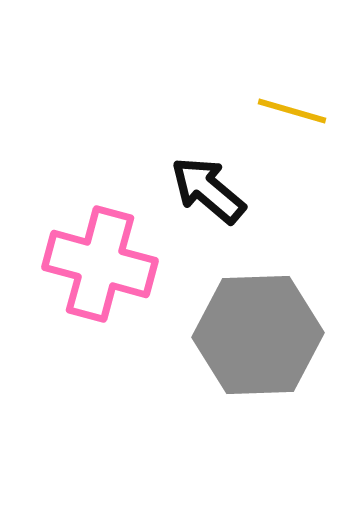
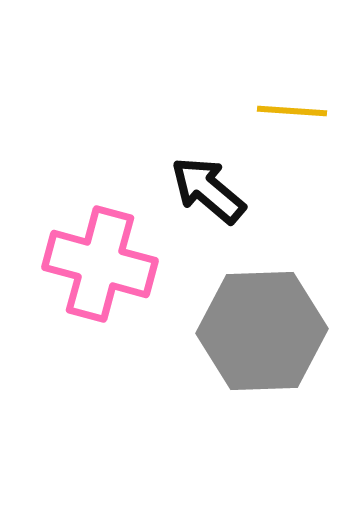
yellow line: rotated 12 degrees counterclockwise
gray hexagon: moved 4 px right, 4 px up
